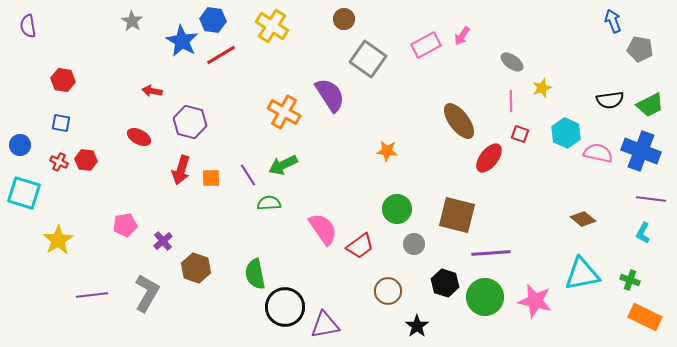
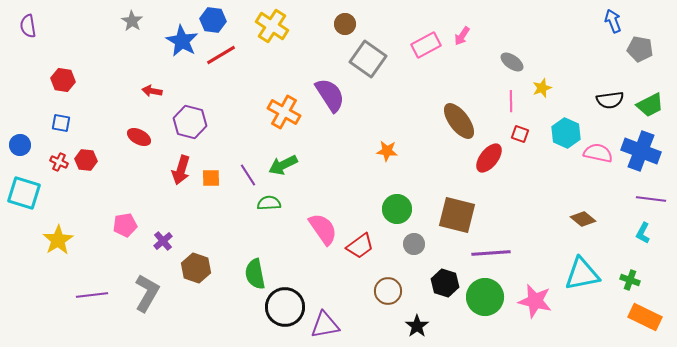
brown circle at (344, 19): moved 1 px right, 5 px down
